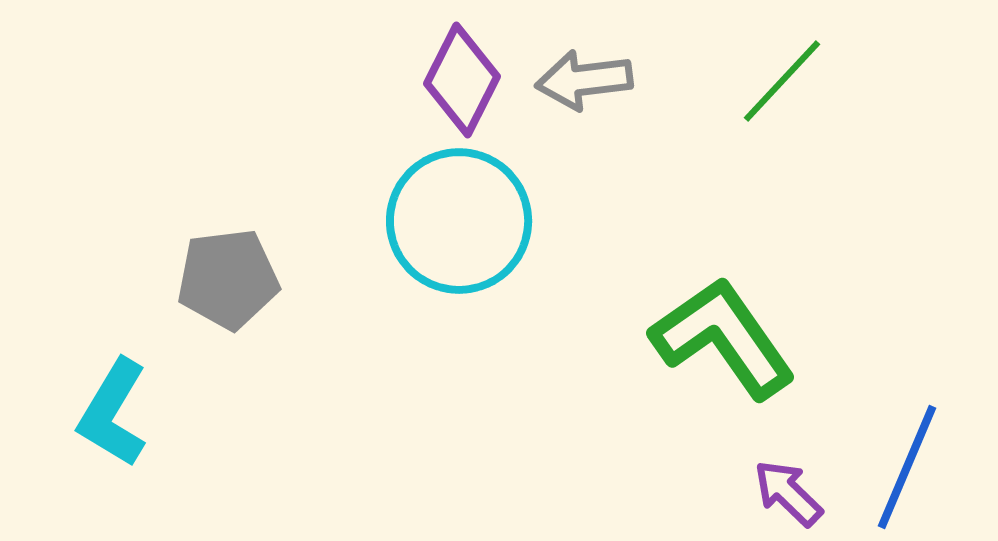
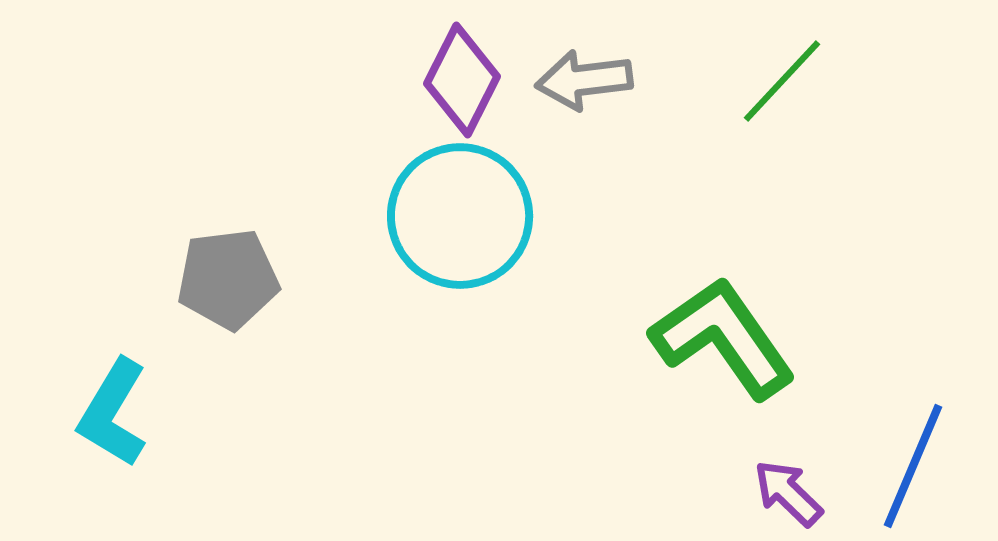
cyan circle: moved 1 px right, 5 px up
blue line: moved 6 px right, 1 px up
